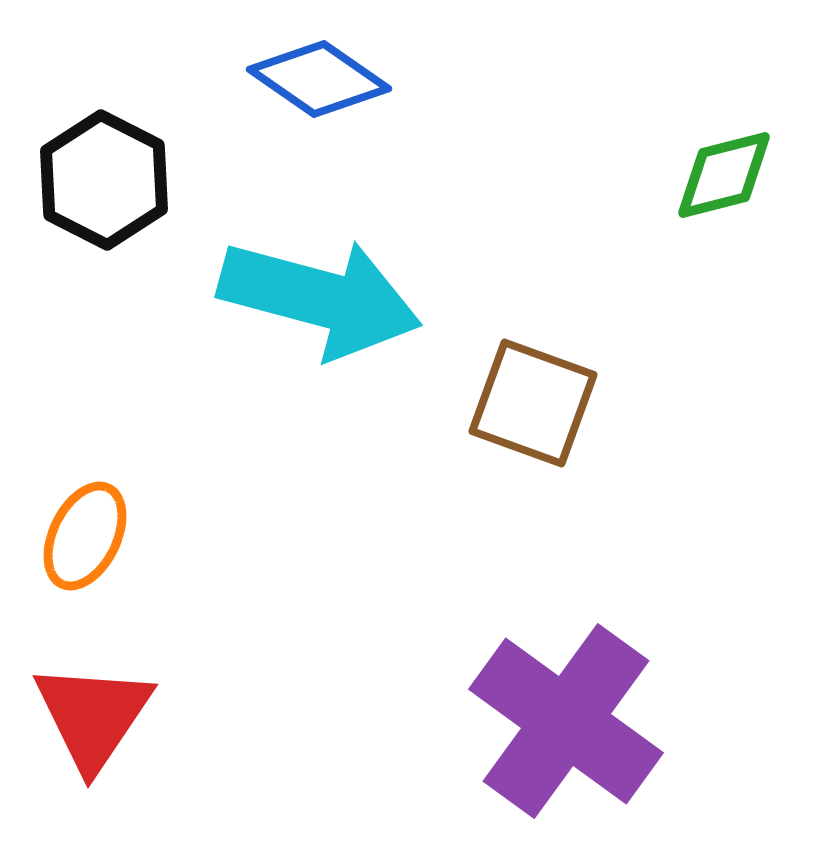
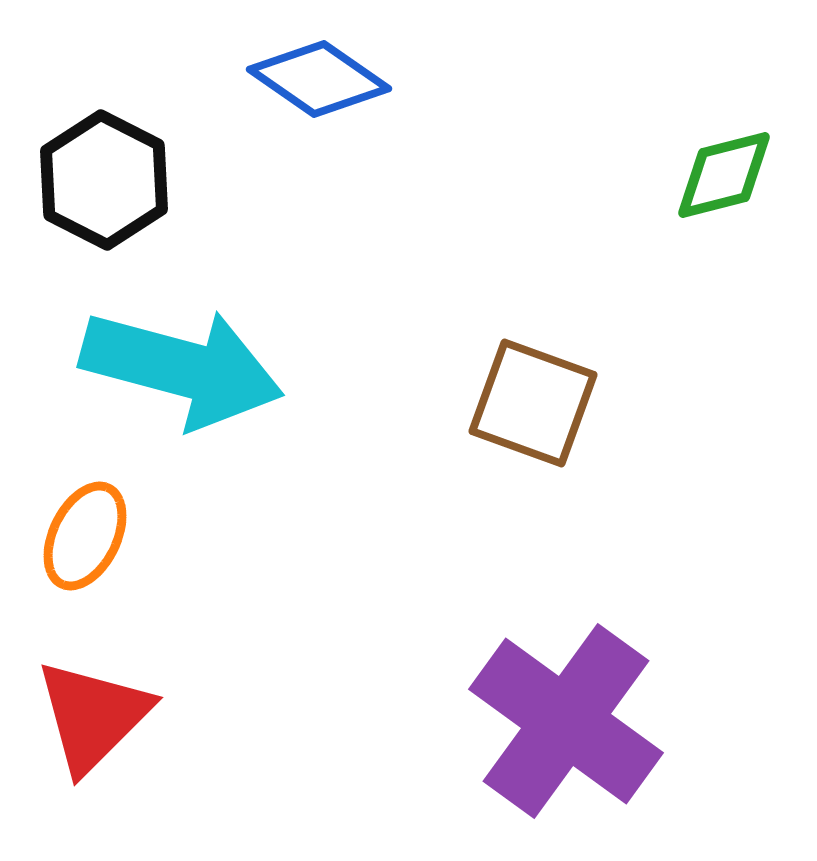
cyan arrow: moved 138 px left, 70 px down
red triangle: rotated 11 degrees clockwise
